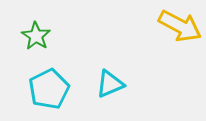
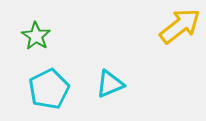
yellow arrow: rotated 66 degrees counterclockwise
